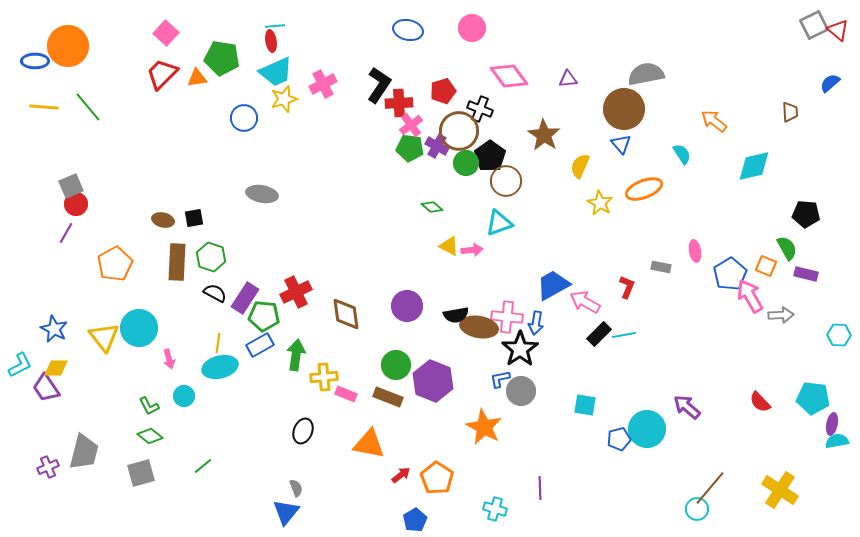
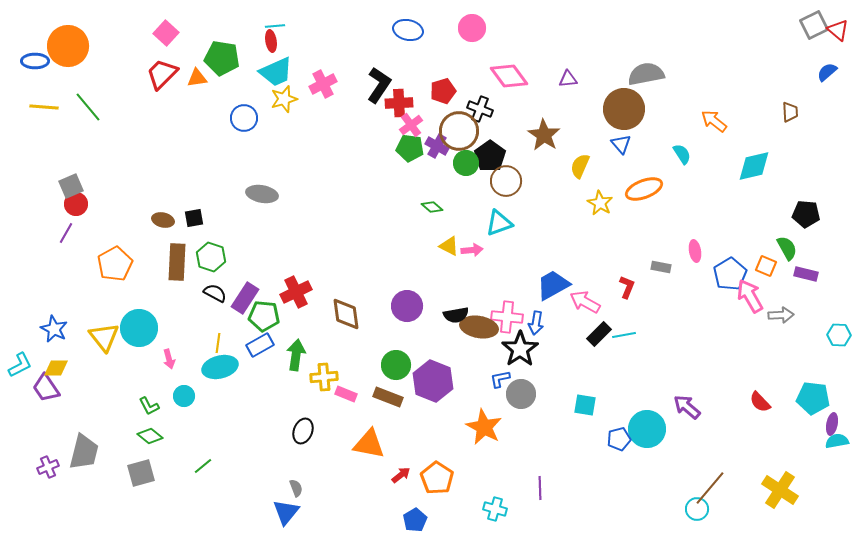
blue semicircle at (830, 83): moved 3 px left, 11 px up
gray circle at (521, 391): moved 3 px down
